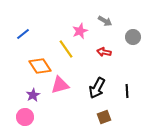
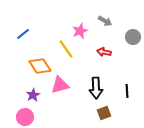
black arrow: moved 1 px left; rotated 30 degrees counterclockwise
brown square: moved 4 px up
